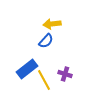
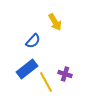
yellow arrow: moved 3 px right, 2 px up; rotated 114 degrees counterclockwise
blue semicircle: moved 13 px left
yellow line: moved 2 px right, 2 px down
